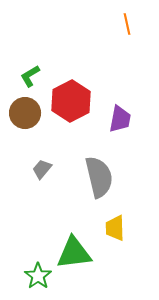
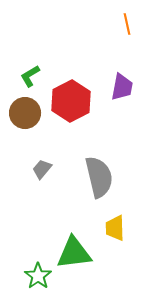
purple trapezoid: moved 2 px right, 32 px up
